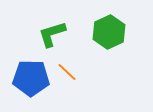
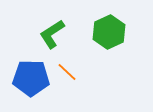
green L-shape: rotated 16 degrees counterclockwise
